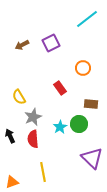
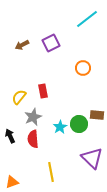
red rectangle: moved 17 px left, 3 px down; rotated 24 degrees clockwise
yellow semicircle: rotated 70 degrees clockwise
brown rectangle: moved 6 px right, 11 px down
yellow line: moved 8 px right
